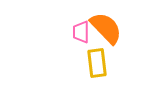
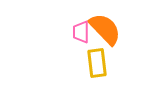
orange semicircle: moved 1 px left, 1 px down
